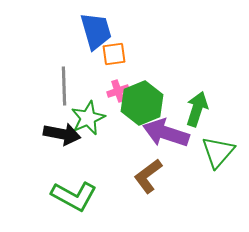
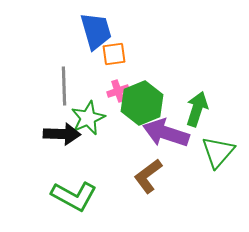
black arrow: rotated 9 degrees counterclockwise
